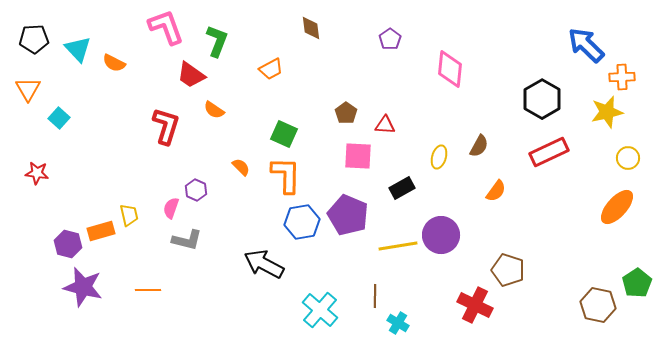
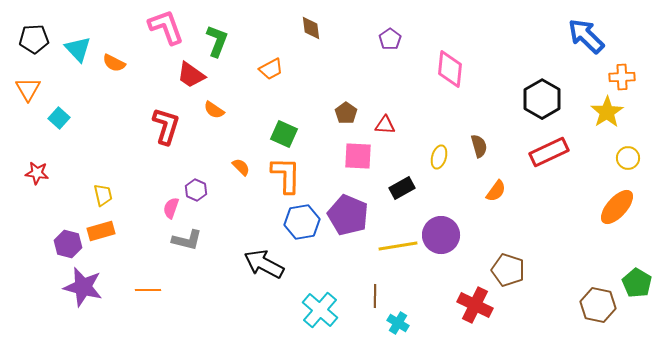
blue arrow at (586, 45): moved 9 px up
yellow star at (607, 112): rotated 20 degrees counterclockwise
brown semicircle at (479, 146): rotated 45 degrees counterclockwise
yellow trapezoid at (129, 215): moved 26 px left, 20 px up
green pentagon at (637, 283): rotated 8 degrees counterclockwise
